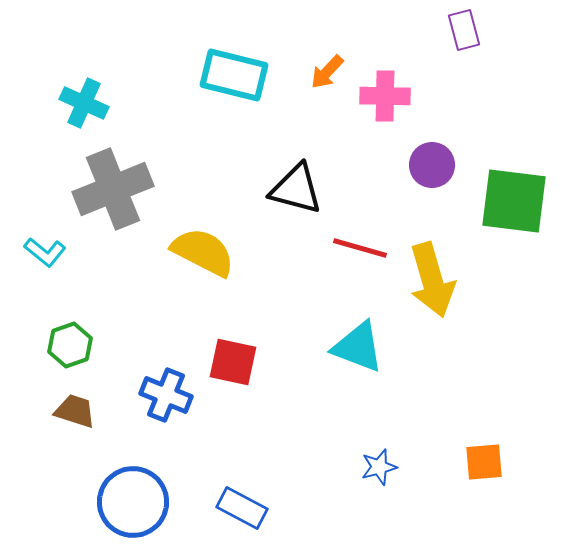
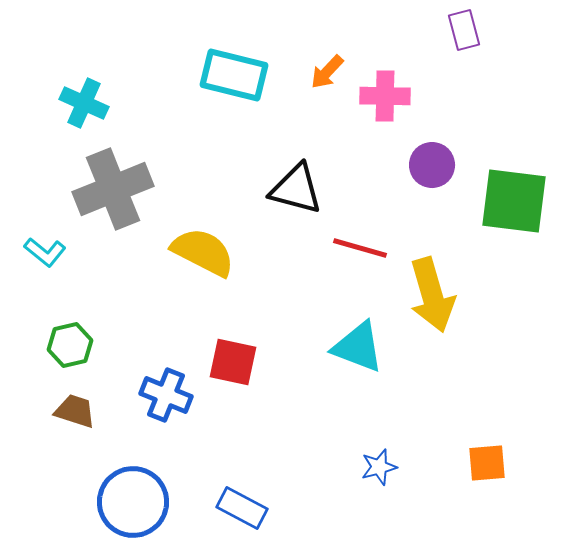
yellow arrow: moved 15 px down
green hexagon: rotated 6 degrees clockwise
orange square: moved 3 px right, 1 px down
